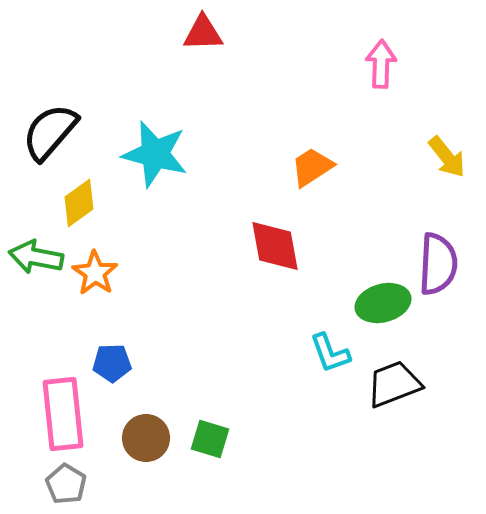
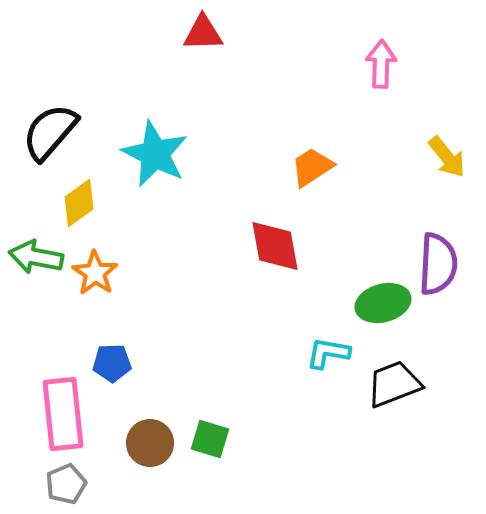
cyan star: rotated 12 degrees clockwise
cyan L-shape: moved 2 px left; rotated 120 degrees clockwise
brown circle: moved 4 px right, 5 px down
gray pentagon: rotated 18 degrees clockwise
